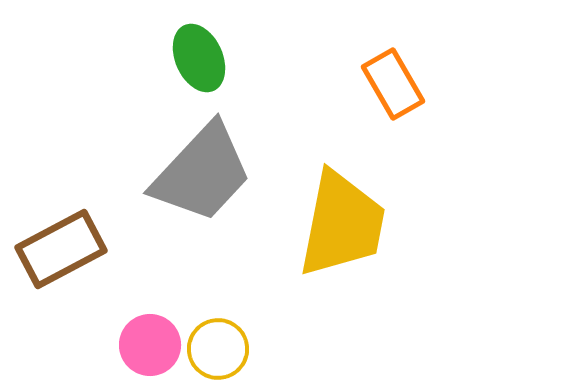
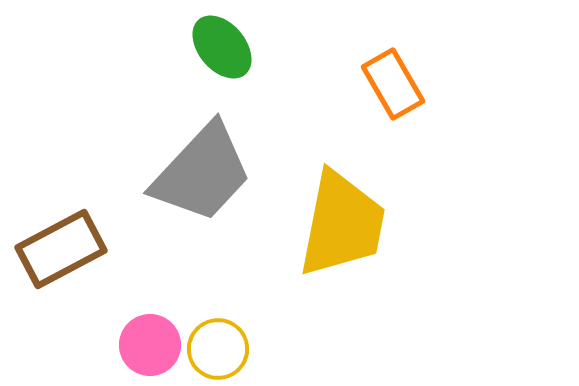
green ellipse: moved 23 px right, 11 px up; rotated 16 degrees counterclockwise
